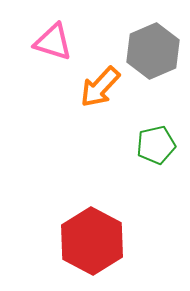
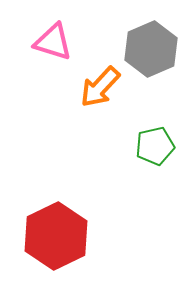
gray hexagon: moved 2 px left, 2 px up
green pentagon: moved 1 px left, 1 px down
red hexagon: moved 36 px left, 5 px up; rotated 6 degrees clockwise
